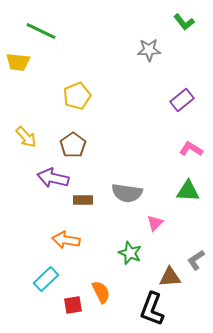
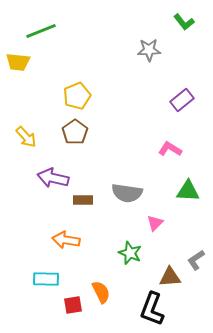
green line: rotated 48 degrees counterclockwise
brown pentagon: moved 2 px right, 13 px up
pink L-shape: moved 21 px left
cyan rectangle: rotated 45 degrees clockwise
